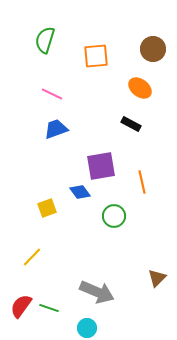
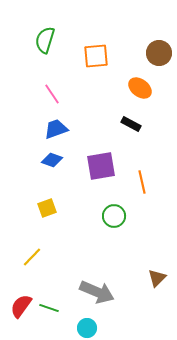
brown circle: moved 6 px right, 4 px down
pink line: rotated 30 degrees clockwise
blue diamond: moved 28 px left, 32 px up; rotated 35 degrees counterclockwise
